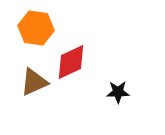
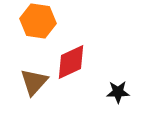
orange hexagon: moved 2 px right, 7 px up
brown triangle: rotated 24 degrees counterclockwise
